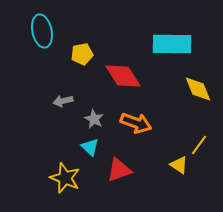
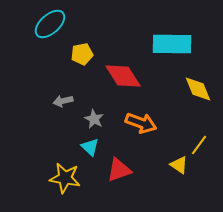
cyan ellipse: moved 8 px right, 7 px up; rotated 60 degrees clockwise
orange arrow: moved 5 px right
yellow star: rotated 12 degrees counterclockwise
